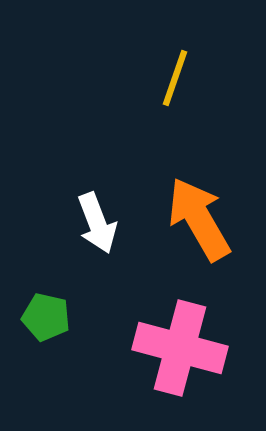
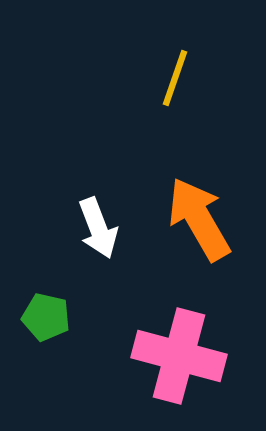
white arrow: moved 1 px right, 5 px down
pink cross: moved 1 px left, 8 px down
